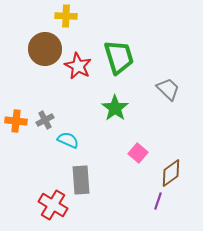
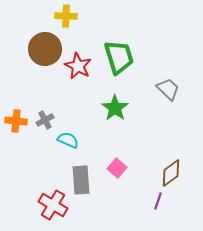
pink square: moved 21 px left, 15 px down
